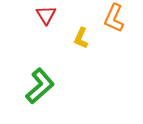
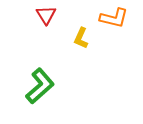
orange L-shape: rotated 100 degrees counterclockwise
